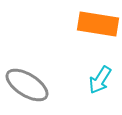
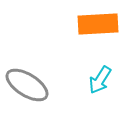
orange rectangle: rotated 12 degrees counterclockwise
